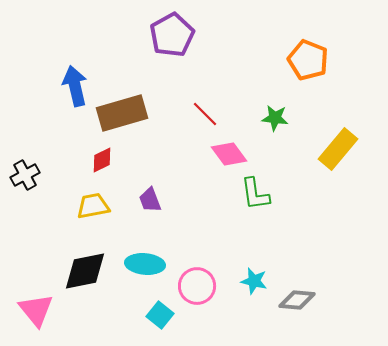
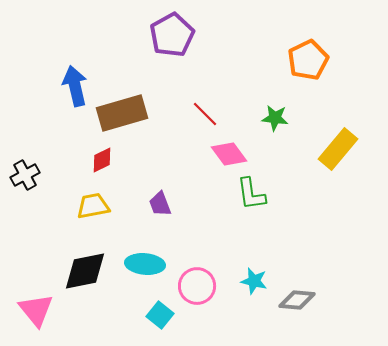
orange pentagon: rotated 24 degrees clockwise
green L-shape: moved 4 px left
purple trapezoid: moved 10 px right, 4 px down
